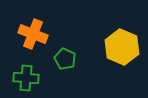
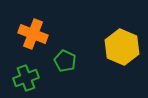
green pentagon: moved 2 px down
green cross: rotated 25 degrees counterclockwise
